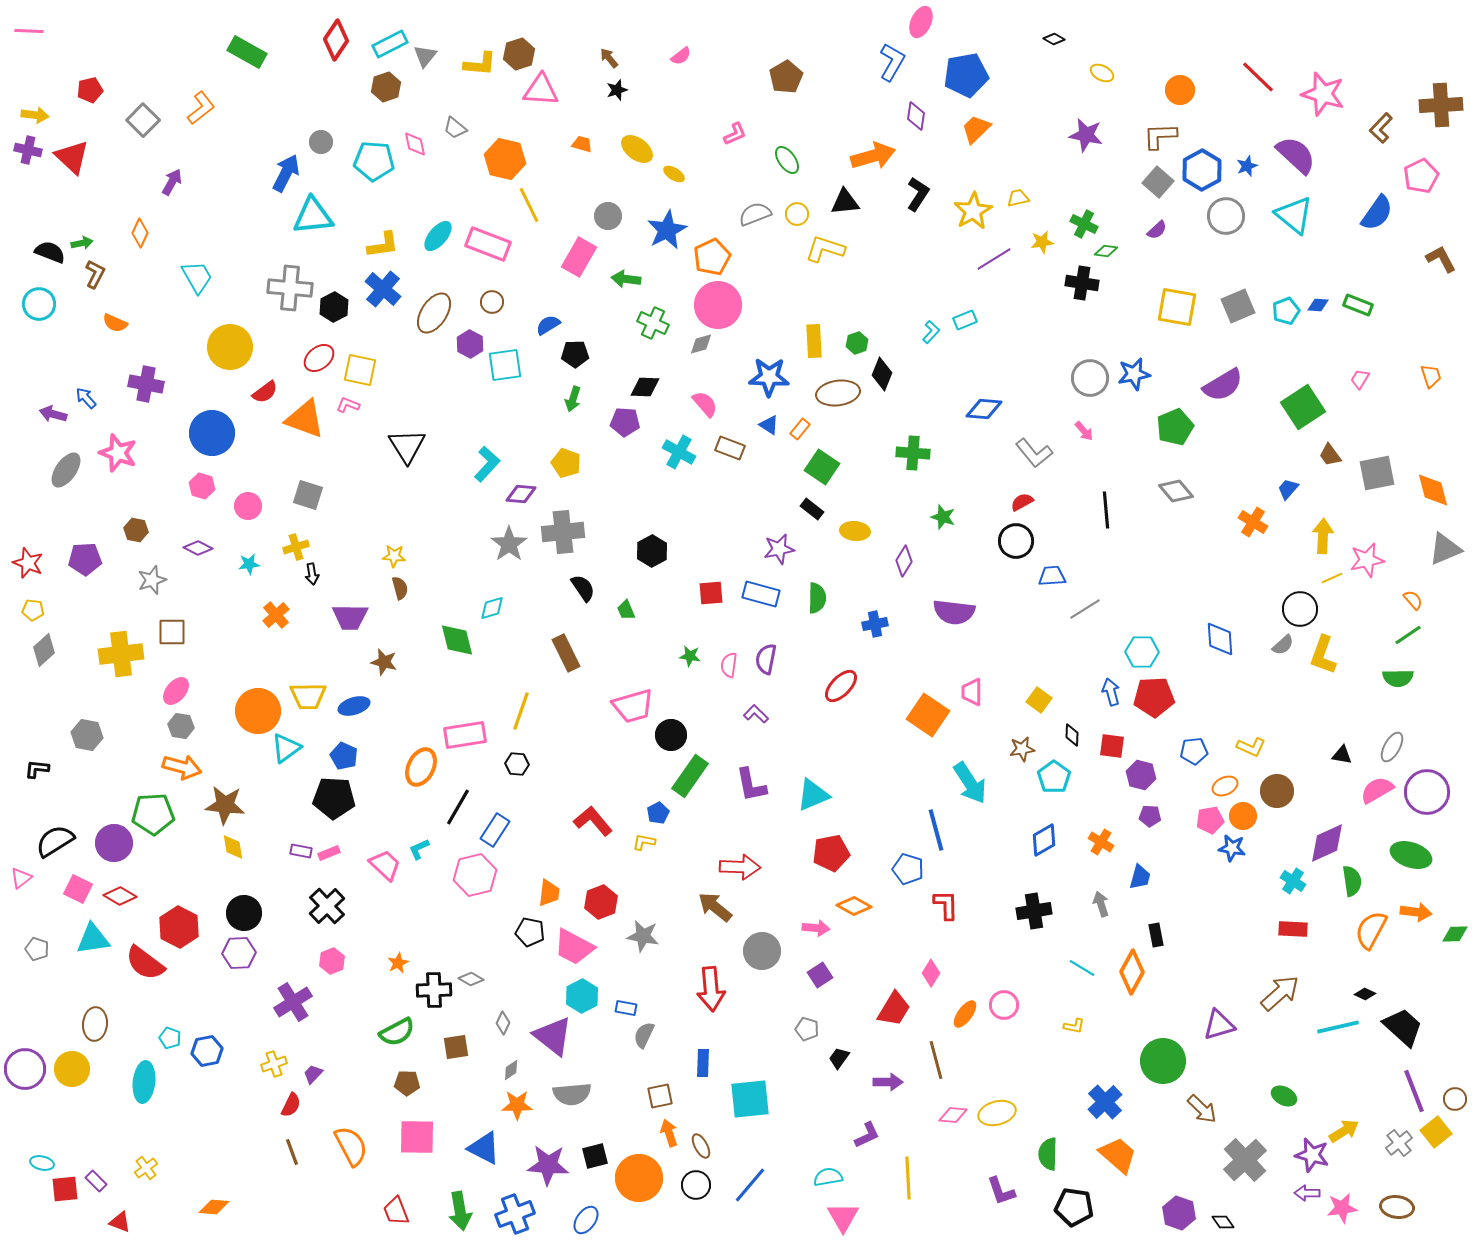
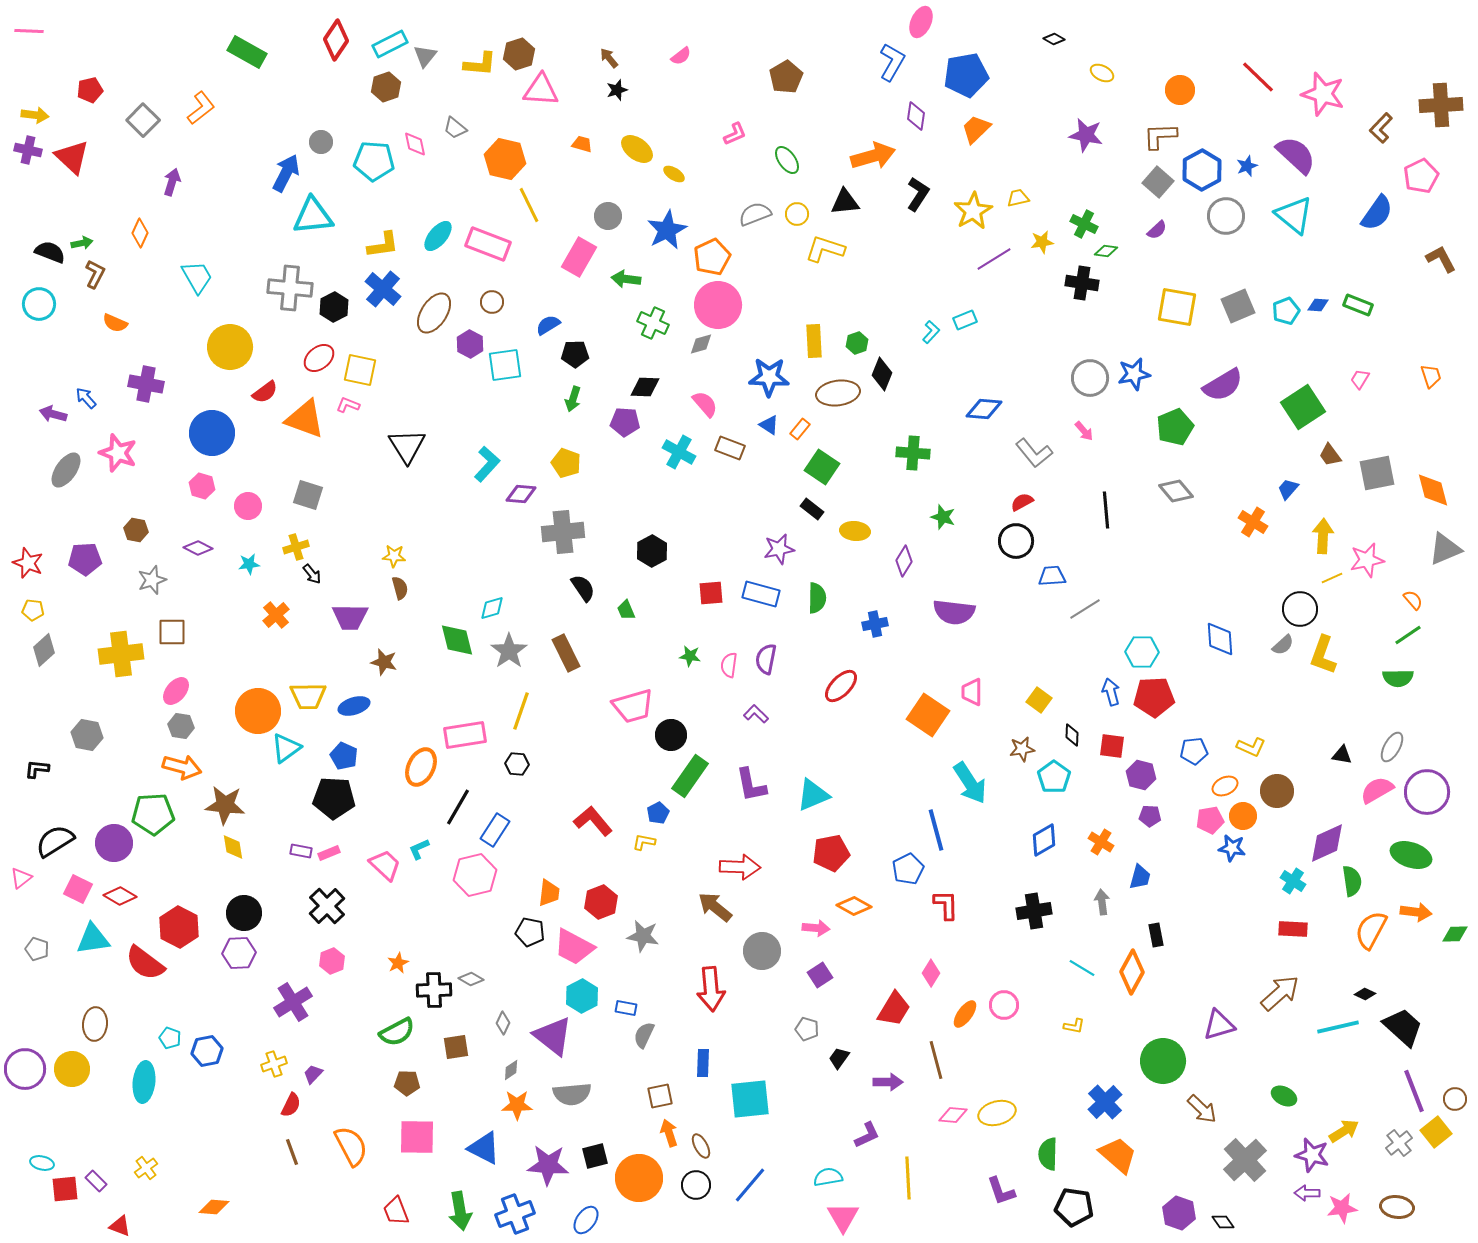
purple arrow at (172, 182): rotated 12 degrees counterclockwise
gray star at (509, 544): moved 107 px down
black arrow at (312, 574): rotated 30 degrees counterclockwise
blue pentagon at (908, 869): rotated 28 degrees clockwise
gray arrow at (1101, 904): moved 1 px right, 2 px up; rotated 10 degrees clockwise
red triangle at (120, 1222): moved 4 px down
